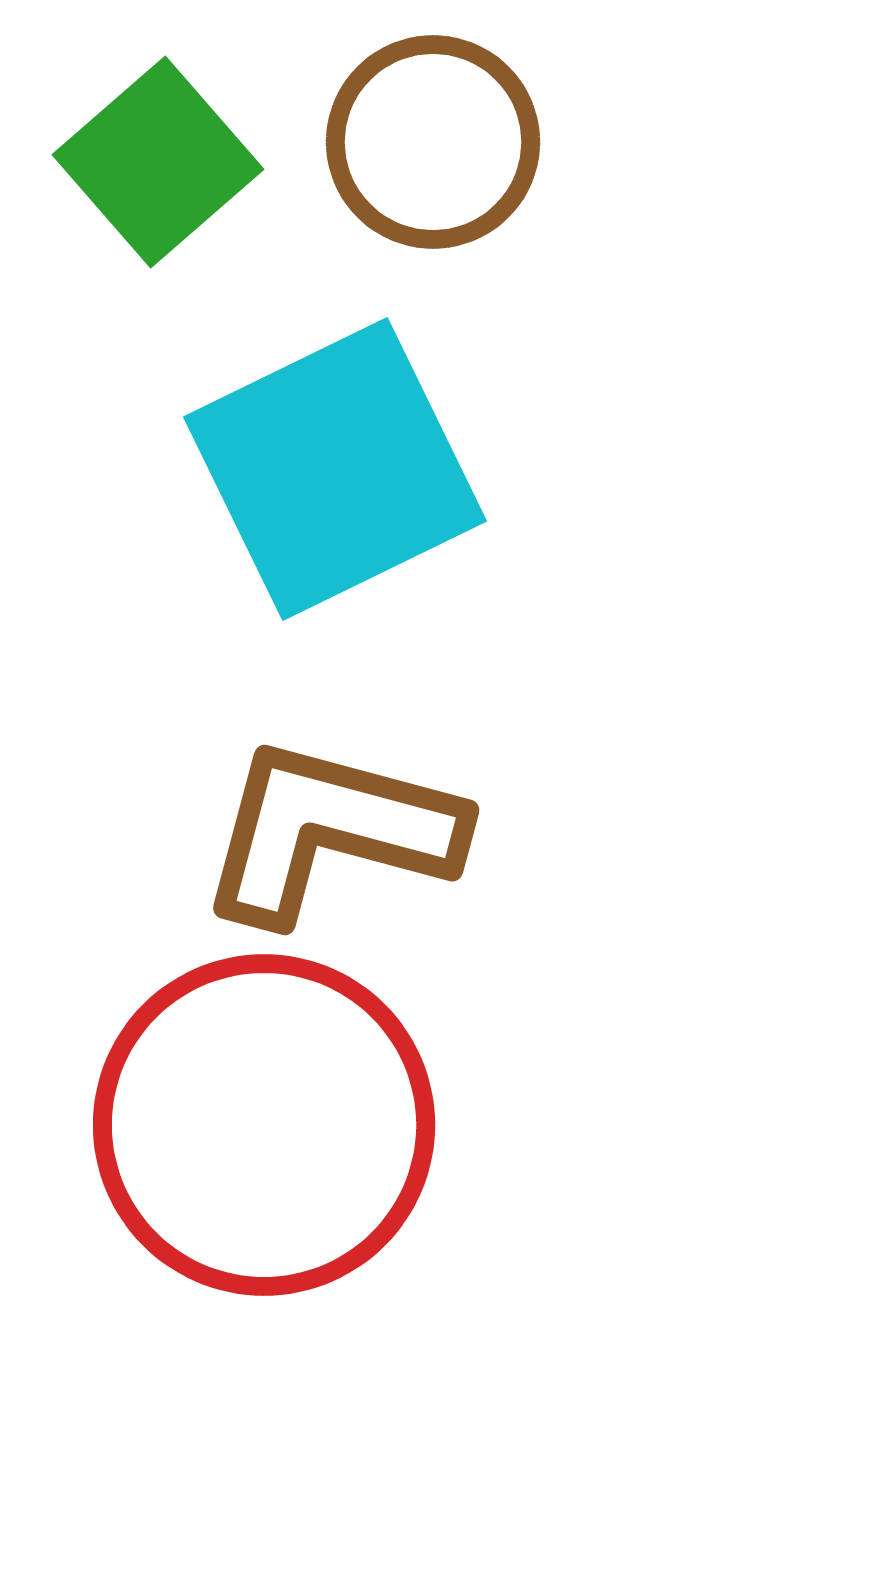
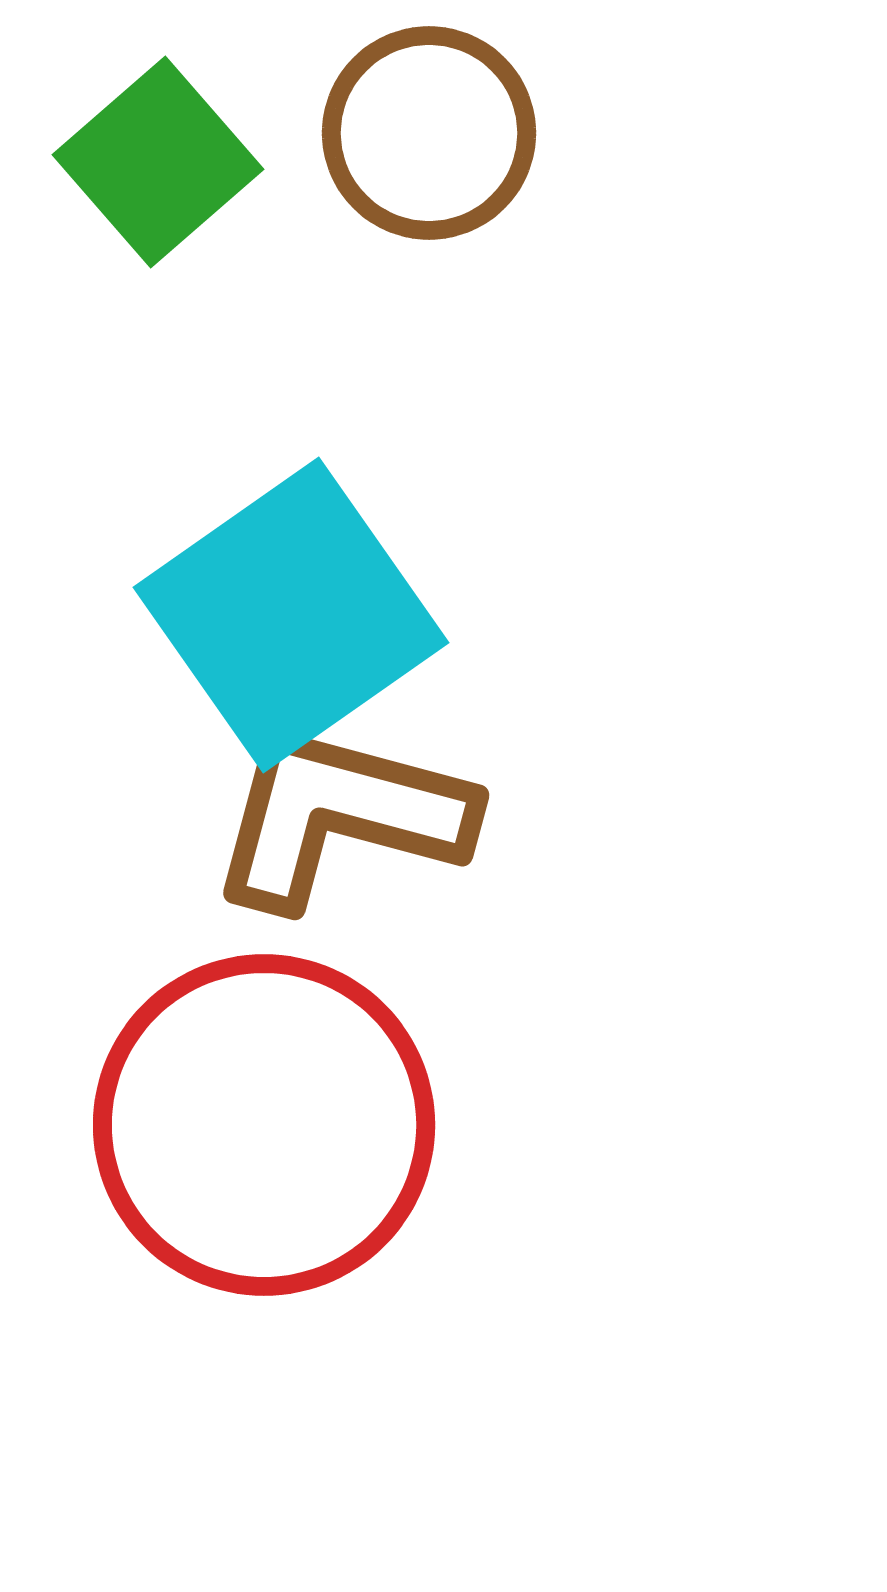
brown circle: moved 4 px left, 9 px up
cyan square: moved 44 px left, 146 px down; rotated 9 degrees counterclockwise
brown L-shape: moved 10 px right, 15 px up
